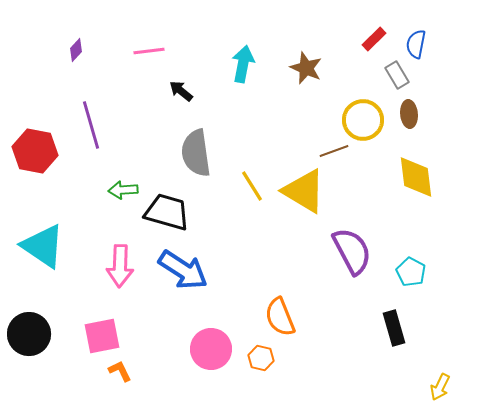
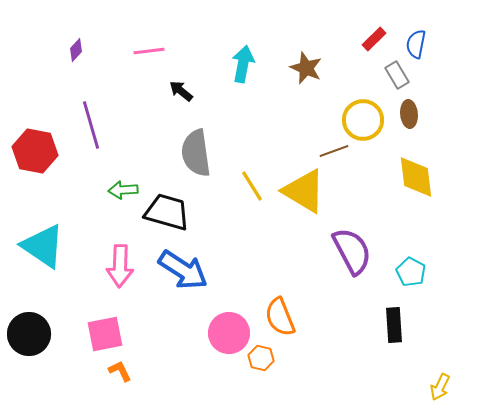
black rectangle: moved 3 px up; rotated 12 degrees clockwise
pink square: moved 3 px right, 2 px up
pink circle: moved 18 px right, 16 px up
